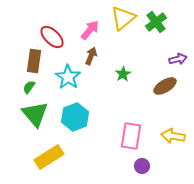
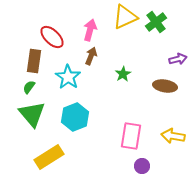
yellow triangle: moved 2 px right, 1 px up; rotated 16 degrees clockwise
pink arrow: rotated 25 degrees counterclockwise
brown ellipse: rotated 40 degrees clockwise
green triangle: moved 3 px left
